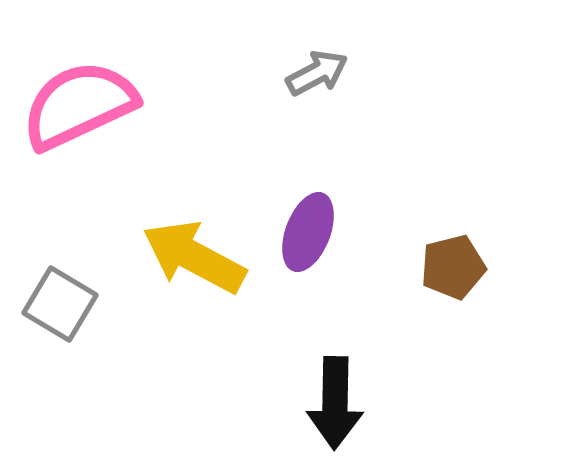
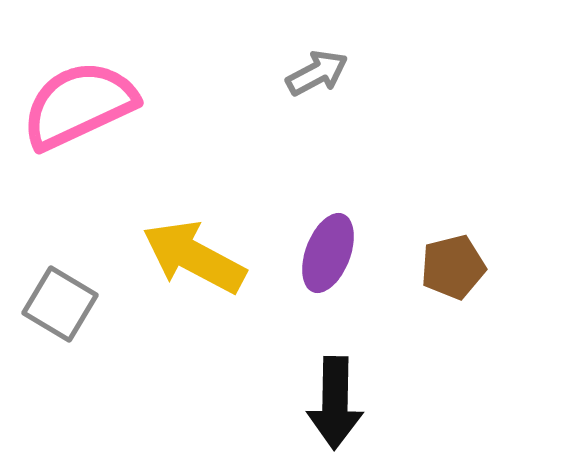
purple ellipse: moved 20 px right, 21 px down
